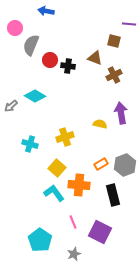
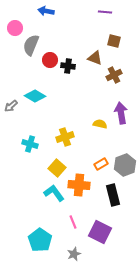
purple line: moved 24 px left, 12 px up
